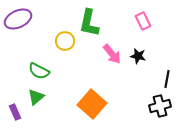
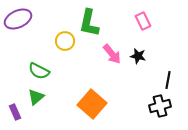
black line: moved 1 px right, 1 px down
